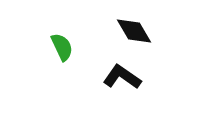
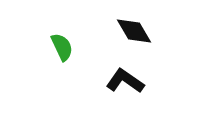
black L-shape: moved 3 px right, 4 px down
